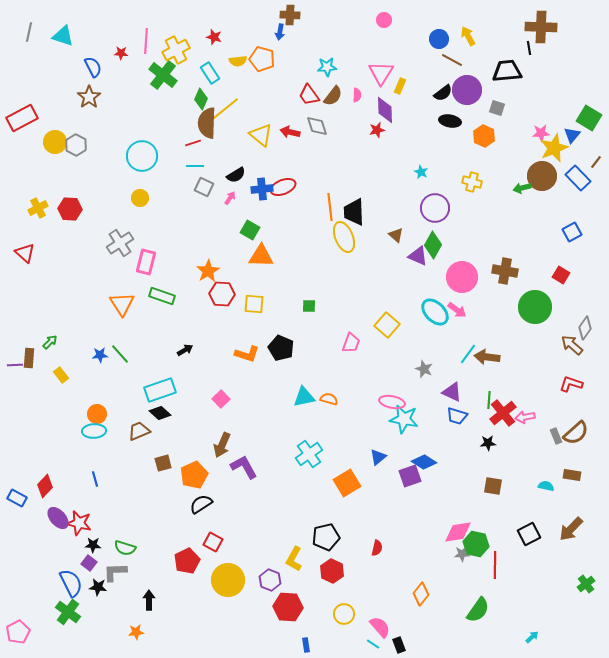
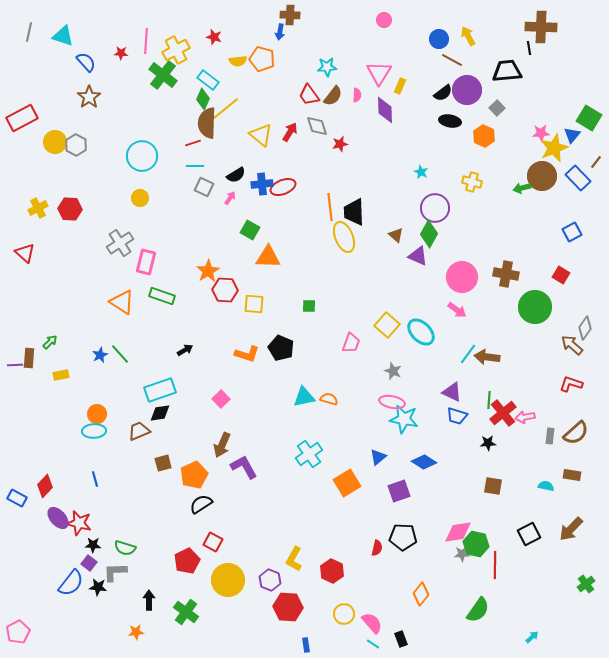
blue semicircle at (93, 67): moved 7 px left, 5 px up; rotated 15 degrees counterclockwise
cyan rectangle at (210, 73): moved 2 px left, 7 px down; rotated 20 degrees counterclockwise
pink triangle at (381, 73): moved 2 px left
green diamond at (201, 99): moved 2 px right
gray square at (497, 108): rotated 28 degrees clockwise
red star at (377, 130): moved 37 px left, 14 px down
red arrow at (290, 132): rotated 108 degrees clockwise
blue cross at (262, 189): moved 5 px up
green diamond at (433, 245): moved 4 px left, 11 px up
orange triangle at (261, 256): moved 7 px right, 1 px down
brown cross at (505, 271): moved 1 px right, 3 px down
red hexagon at (222, 294): moved 3 px right, 4 px up
orange triangle at (122, 304): moved 2 px up; rotated 24 degrees counterclockwise
cyan ellipse at (435, 312): moved 14 px left, 20 px down
blue star at (100, 355): rotated 21 degrees counterclockwise
gray star at (424, 369): moved 31 px left, 2 px down
yellow rectangle at (61, 375): rotated 63 degrees counterclockwise
black diamond at (160, 413): rotated 50 degrees counterclockwise
gray rectangle at (556, 436): moved 6 px left; rotated 28 degrees clockwise
purple square at (410, 476): moved 11 px left, 15 px down
black pentagon at (326, 537): moved 77 px right; rotated 16 degrees clockwise
blue semicircle at (71, 583): rotated 64 degrees clockwise
green cross at (68, 612): moved 118 px right
pink semicircle at (380, 627): moved 8 px left, 4 px up
black rectangle at (399, 645): moved 2 px right, 6 px up
